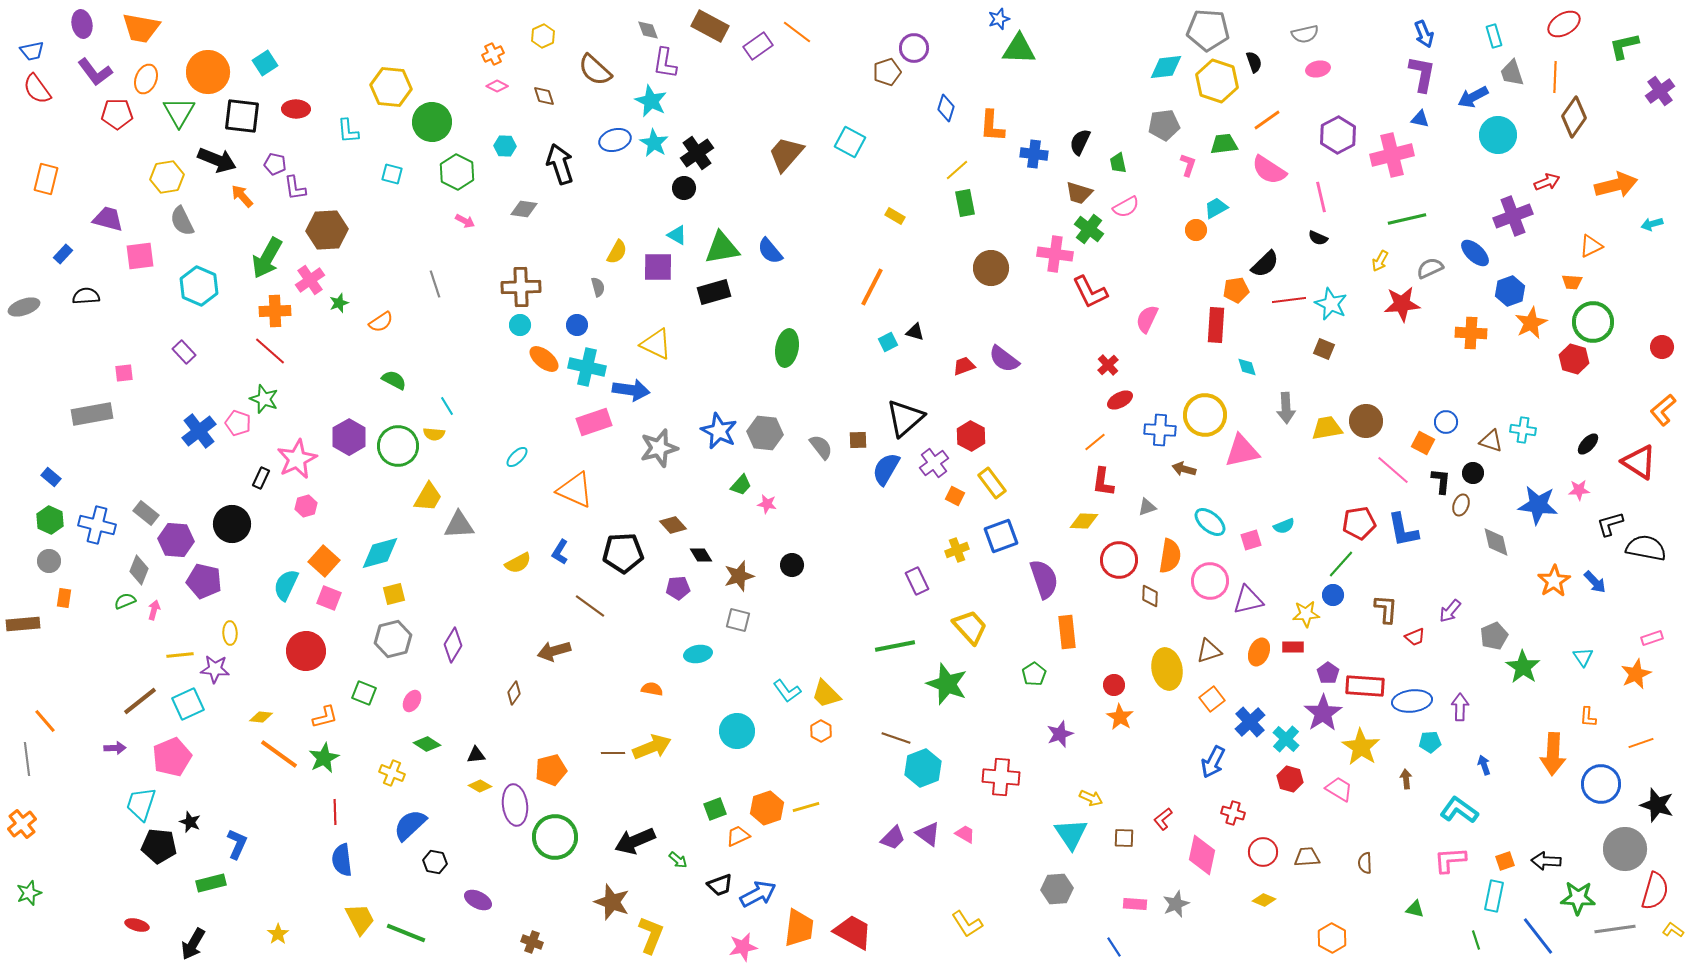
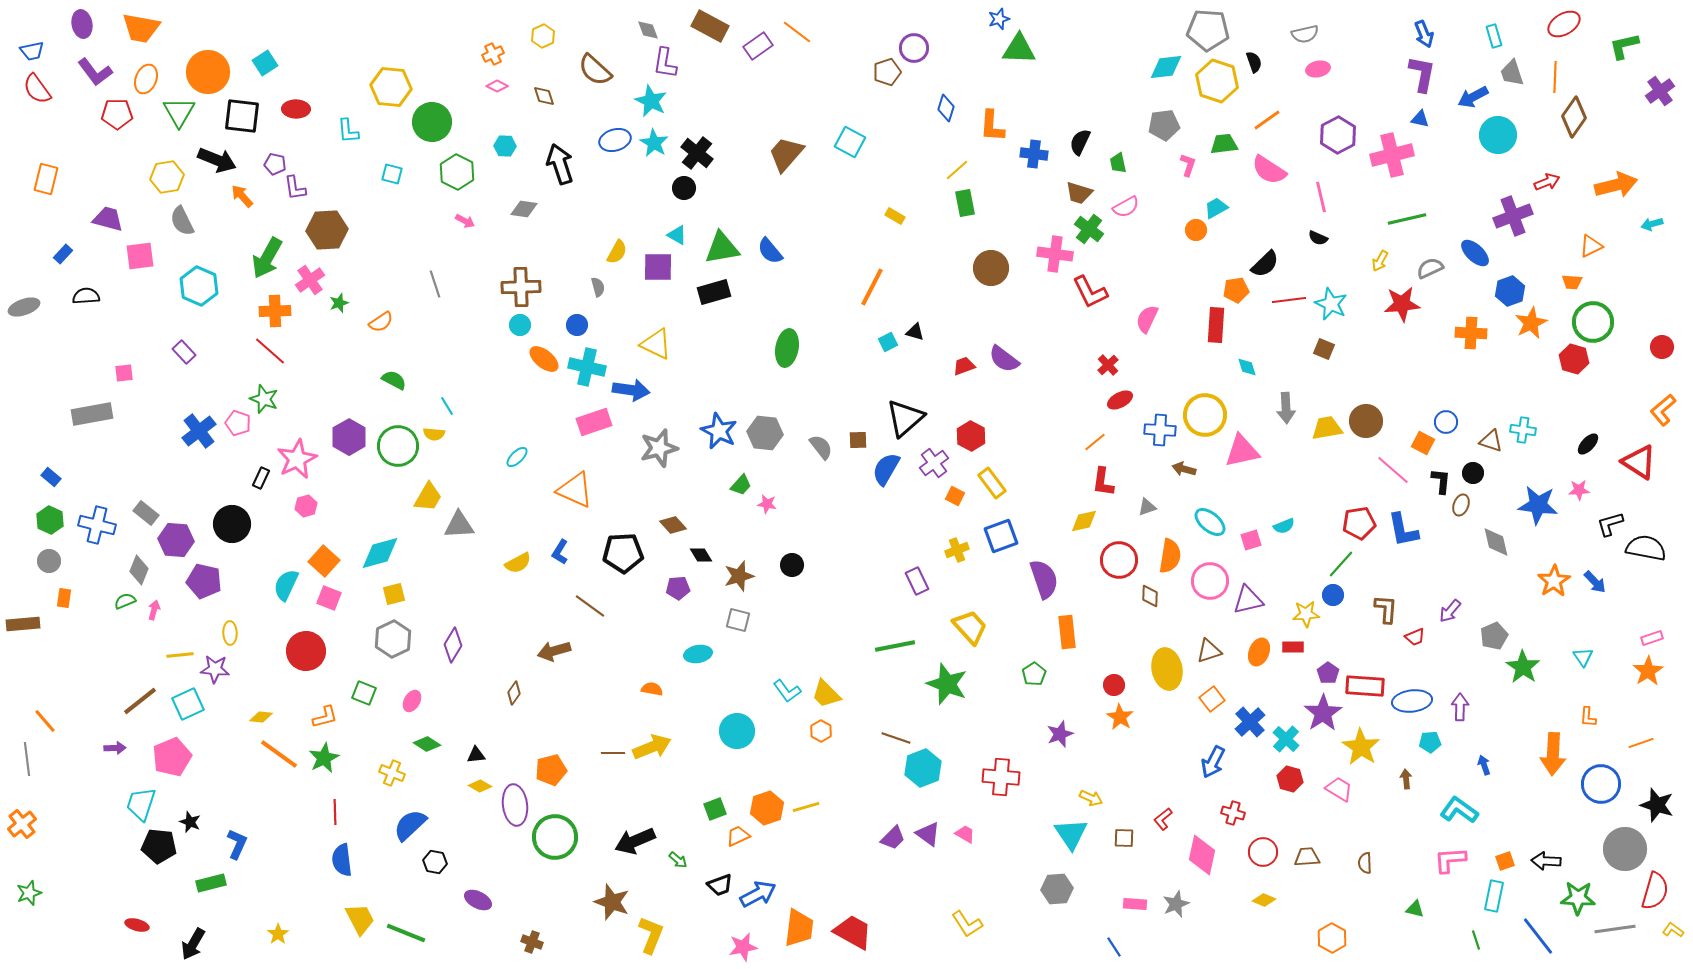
black cross at (697, 153): rotated 16 degrees counterclockwise
yellow diamond at (1084, 521): rotated 16 degrees counterclockwise
gray hexagon at (393, 639): rotated 12 degrees counterclockwise
orange star at (1636, 674): moved 12 px right, 3 px up; rotated 8 degrees counterclockwise
